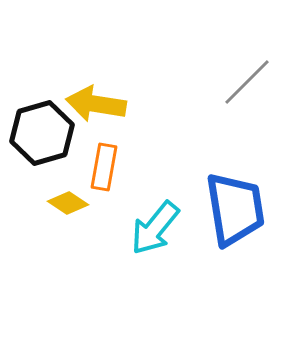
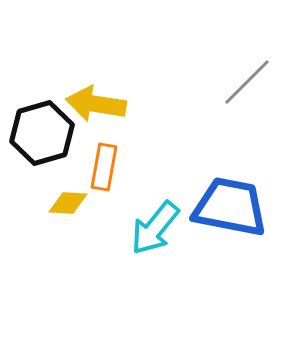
yellow diamond: rotated 30 degrees counterclockwise
blue trapezoid: moved 5 px left, 2 px up; rotated 70 degrees counterclockwise
